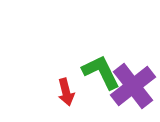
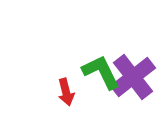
purple cross: moved 9 px up
